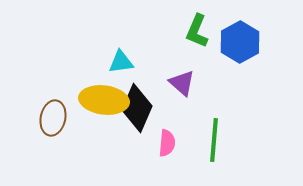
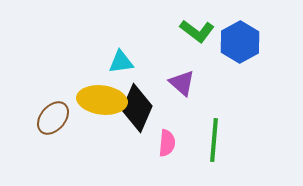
green L-shape: rotated 76 degrees counterclockwise
yellow ellipse: moved 2 px left
brown ellipse: rotated 28 degrees clockwise
